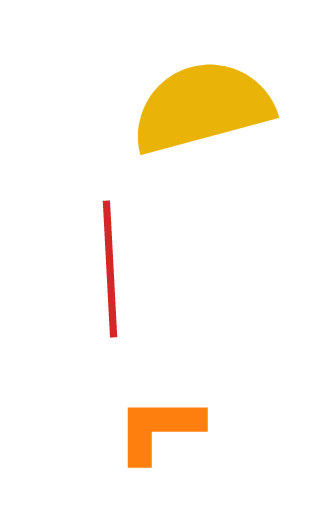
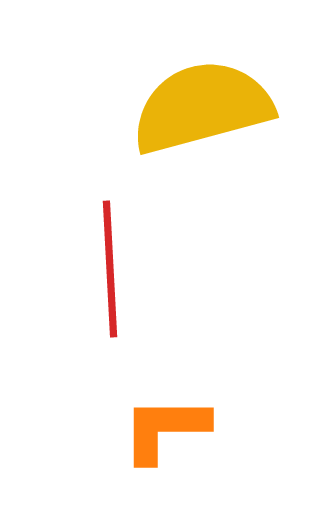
orange L-shape: moved 6 px right
